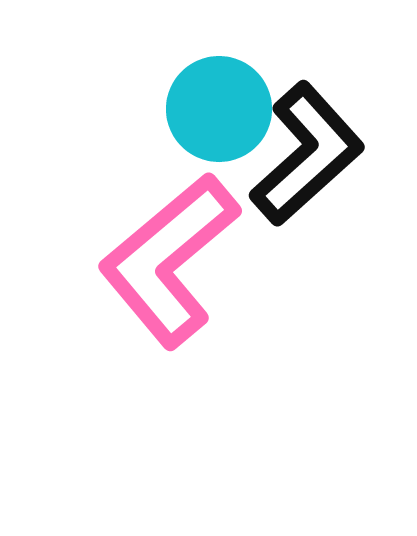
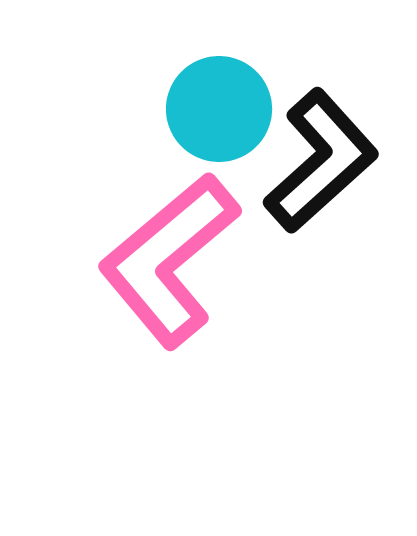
black L-shape: moved 14 px right, 7 px down
